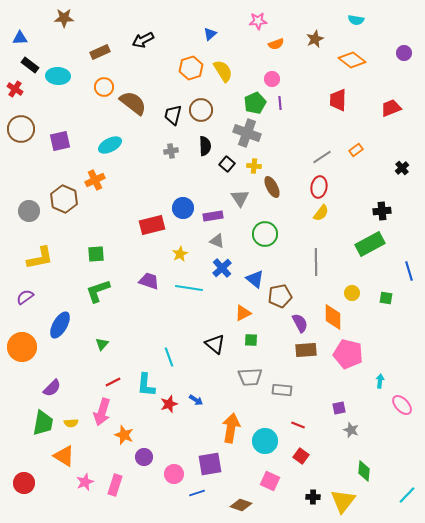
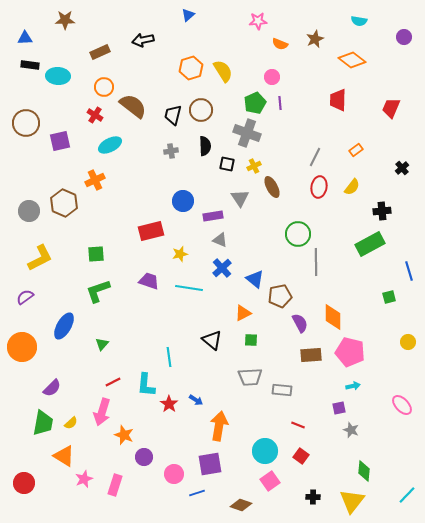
brown star at (64, 18): moved 1 px right, 2 px down
cyan semicircle at (356, 20): moved 3 px right, 1 px down
blue triangle at (210, 34): moved 22 px left, 19 px up
blue triangle at (20, 38): moved 5 px right
black arrow at (143, 40): rotated 15 degrees clockwise
orange semicircle at (276, 44): moved 4 px right; rotated 42 degrees clockwise
purple circle at (404, 53): moved 16 px up
black rectangle at (30, 65): rotated 30 degrees counterclockwise
pink circle at (272, 79): moved 2 px up
red cross at (15, 89): moved 80 px right, 26 px down
brown semicircle at (133, 103): moved 3 px down
red trapezoid at (391, 108): rotated 45 degrees counterclockwise
brown circle at (21, 129): moved 5 px right, 6 px up
gray line at (322, 157): moved 7 px left; rotated 30 degrees counterclockwise
black square at (227, 164): rotated 28 degrees counterclockwise
yellow cross at (254, 166): rotated 32 degrees counterclockwise
brown hexagon at (64, 199): moved 4 px down
blue circle at (183, 208): moved 7 px up
yellow semicircle at (321, 213): moved 31 px right, 26 px up
red rectangle at (152, 225): moved 1 px left, 6 px down
green circle at (265, 234): moved 33 px right
gray triangle at (217, 241): moved 3 px right, 1 px up
yellow star at (180, 254): rotated 14 degrees clockwise
yellow L-shape at (40, 258): rotated 16 degrees counterclockwise
yellow circle at (352, 293): moved 56 px right, 49 px down
green square at (386, 298): moved 3 px right, 1 px up; rotated 24 degrees counterclockwise
blue ellipse at (60, 325): moved 4 px right, 1 px down
black triangle at (215, 344): moved 3 px left, 4 px up
brown rectangle at (306, 350): moved 5 px right, 5 px down
pink pentagon at (348, 354): moved 2 px right, 2 px up
cyan line at (169, 357): rotated 12 degrees clockwise
cyan arrow at (380, 381): moved 27 px left, 5 px down; rotated 72 degrees clockwise
red star at (169, 404): rotated 18 degrees counterclockwise
yellow semicircle at (71, 423): rotated 40 degrees counterclockwise
orange arrow at (231, 428): moved 12 px left, 2 px up
cyan circle at (265, 441): moved 10 px down
pink square at (270, 481): rotated 30 degrees clockwise
pink star at (85, 482): moved 1 px left, 3 px up
yellow triangle at (343, 501): moved 9 px right
